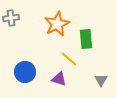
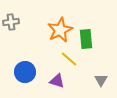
gray cross: moved 4 px down
orange star: moved 3 px right, 6 px down
purple triangle: moved 2 px left, 2 px down
